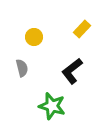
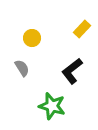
yellow circle: moved 2 px left, 1 px down
gray semicircle: rotated 18 degrees counterclockwise
